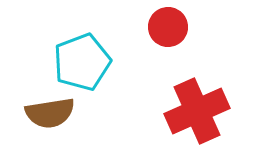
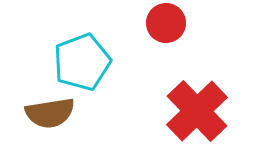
red circle: moved 2 px left, 4 px up
red cross: rotated 20 degrees counterclockwise
